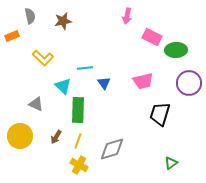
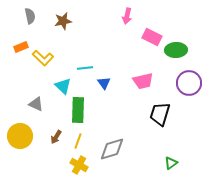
orange rectangle: moved 9 px right, 11 px down
